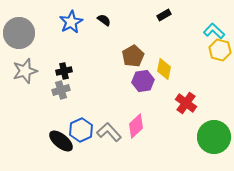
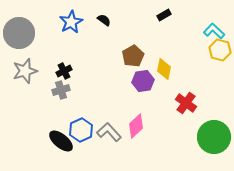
black cross: rotated 14 degrees counterclockwise
